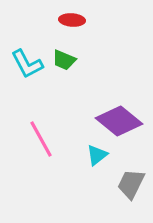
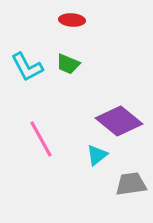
green trapezoid: moved 4 px right, 4 px down
cyan L-shape: moved 3 px down
gray trapezoid: rotated 56 degrees clockwise
